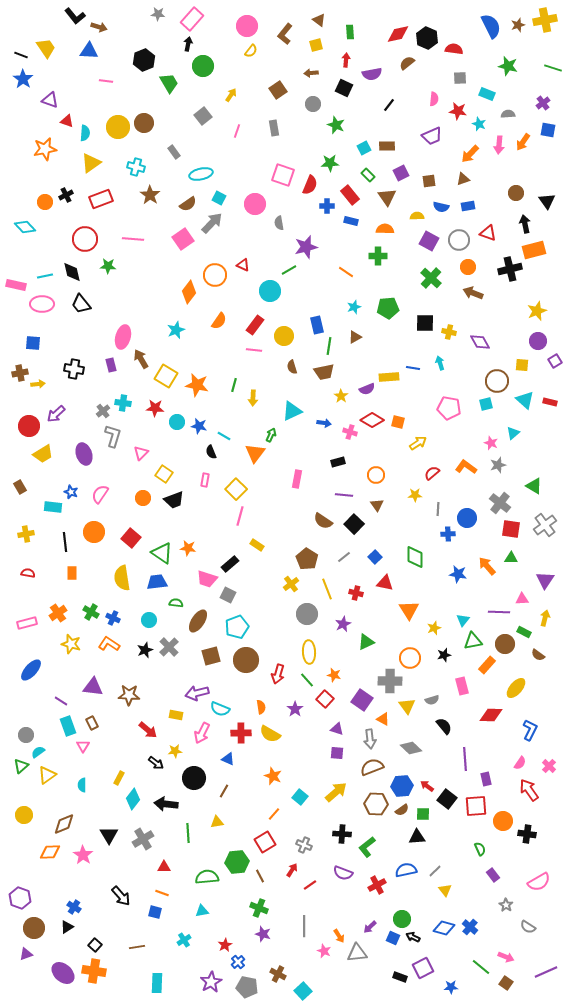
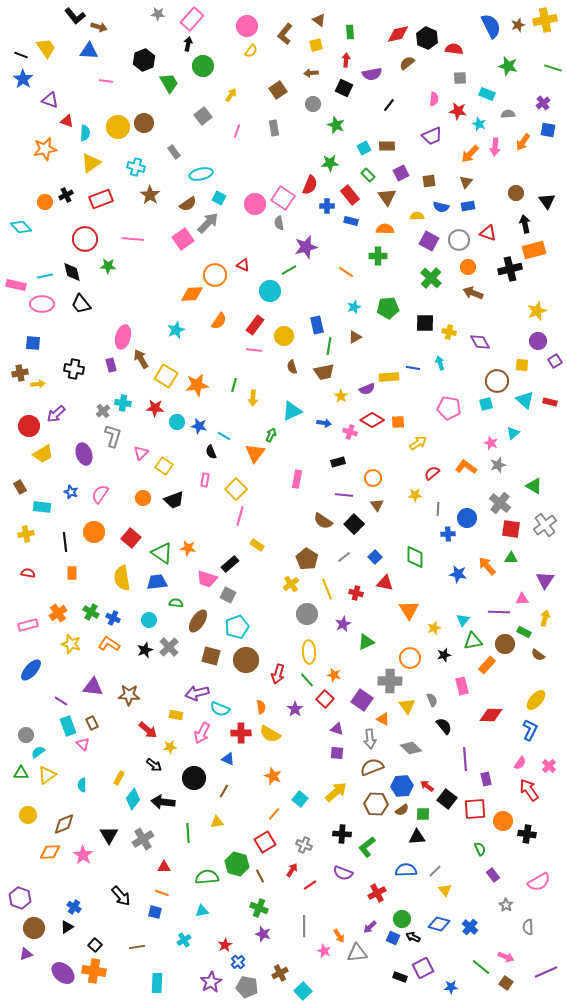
pink arrow at (499, 145): moved 4 px left, 2 px down
pink square at (283, 175): moved 23 px down; rotated 15 degrees clockwise
brown triangle at (463, 179): moved 3 px right, 3 px down; rotated 32 degrees counterclockwise
gray arrow at (212, 223): moved 4 px left
cyan diamond at (25, 227): moved 4 px left
orange diamond at (189, 292): moved 3 px right, 2 px down; rotated 50 degrees clockwise
orange star at (197, 385): rotated 20 degrees counterclockwise
orange square at (398, 422): rotated 16 degrees counterclockwise
yellow square at (164, 474): moved 8 px up
orange circle at (376, 475): moved 3 px left, 3 px down
cyan rectangle at (53, 507): moved 11 px left
pink rectangle at (27, 623): moved 1 px right, 2 px down
brown square at (211, 656): rotated 30 degrees clockwise
yellow ellipse at (516, 688): moved 20 px right, 12 px down
gray semicircle at (432, 700): rotated 96 degrees counterclockwise
pink triangle at (83, 746): moved 2 px up; rotated 16 degrees counterclockwise
yellow star at (175, 751): moved 5 px left, 4 px up
black arrow at (156, 763): moved 2 px left, 2 px down
green triangle at (21, 766): moved 7 px down; rotated 42 degrees clockwise
cyan square at (300, 797): moved 2 px down
black arrow at (166, 804): moved 3 px left, 2 px up
red square at (476, 806): moved 1 px left, 3 px down
yellow circle at (24, 815): moved 4 px right
green hexagon at (237, 862): moved 2 px down; rotated 20 degrees clockwise
blue semicircle at (406, 870): rotated 10 degrees clockwise
red cross at (377, 885): moved 8 px down
gray semicircle at (528, 927): rotated 56 degrees clockwise
blue diamond at (444, 928): moved 5 px left, 4 px up
brown cross at (278, 974): moved 2 px right, 1 px up; rotated 35 degrees clockwise
